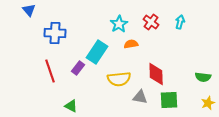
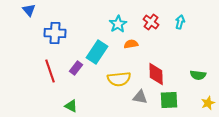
cyan star: moved 1 px left
purple rectangle: moved 2 px left
green semicircle: moved 5 px left, 2 px up
